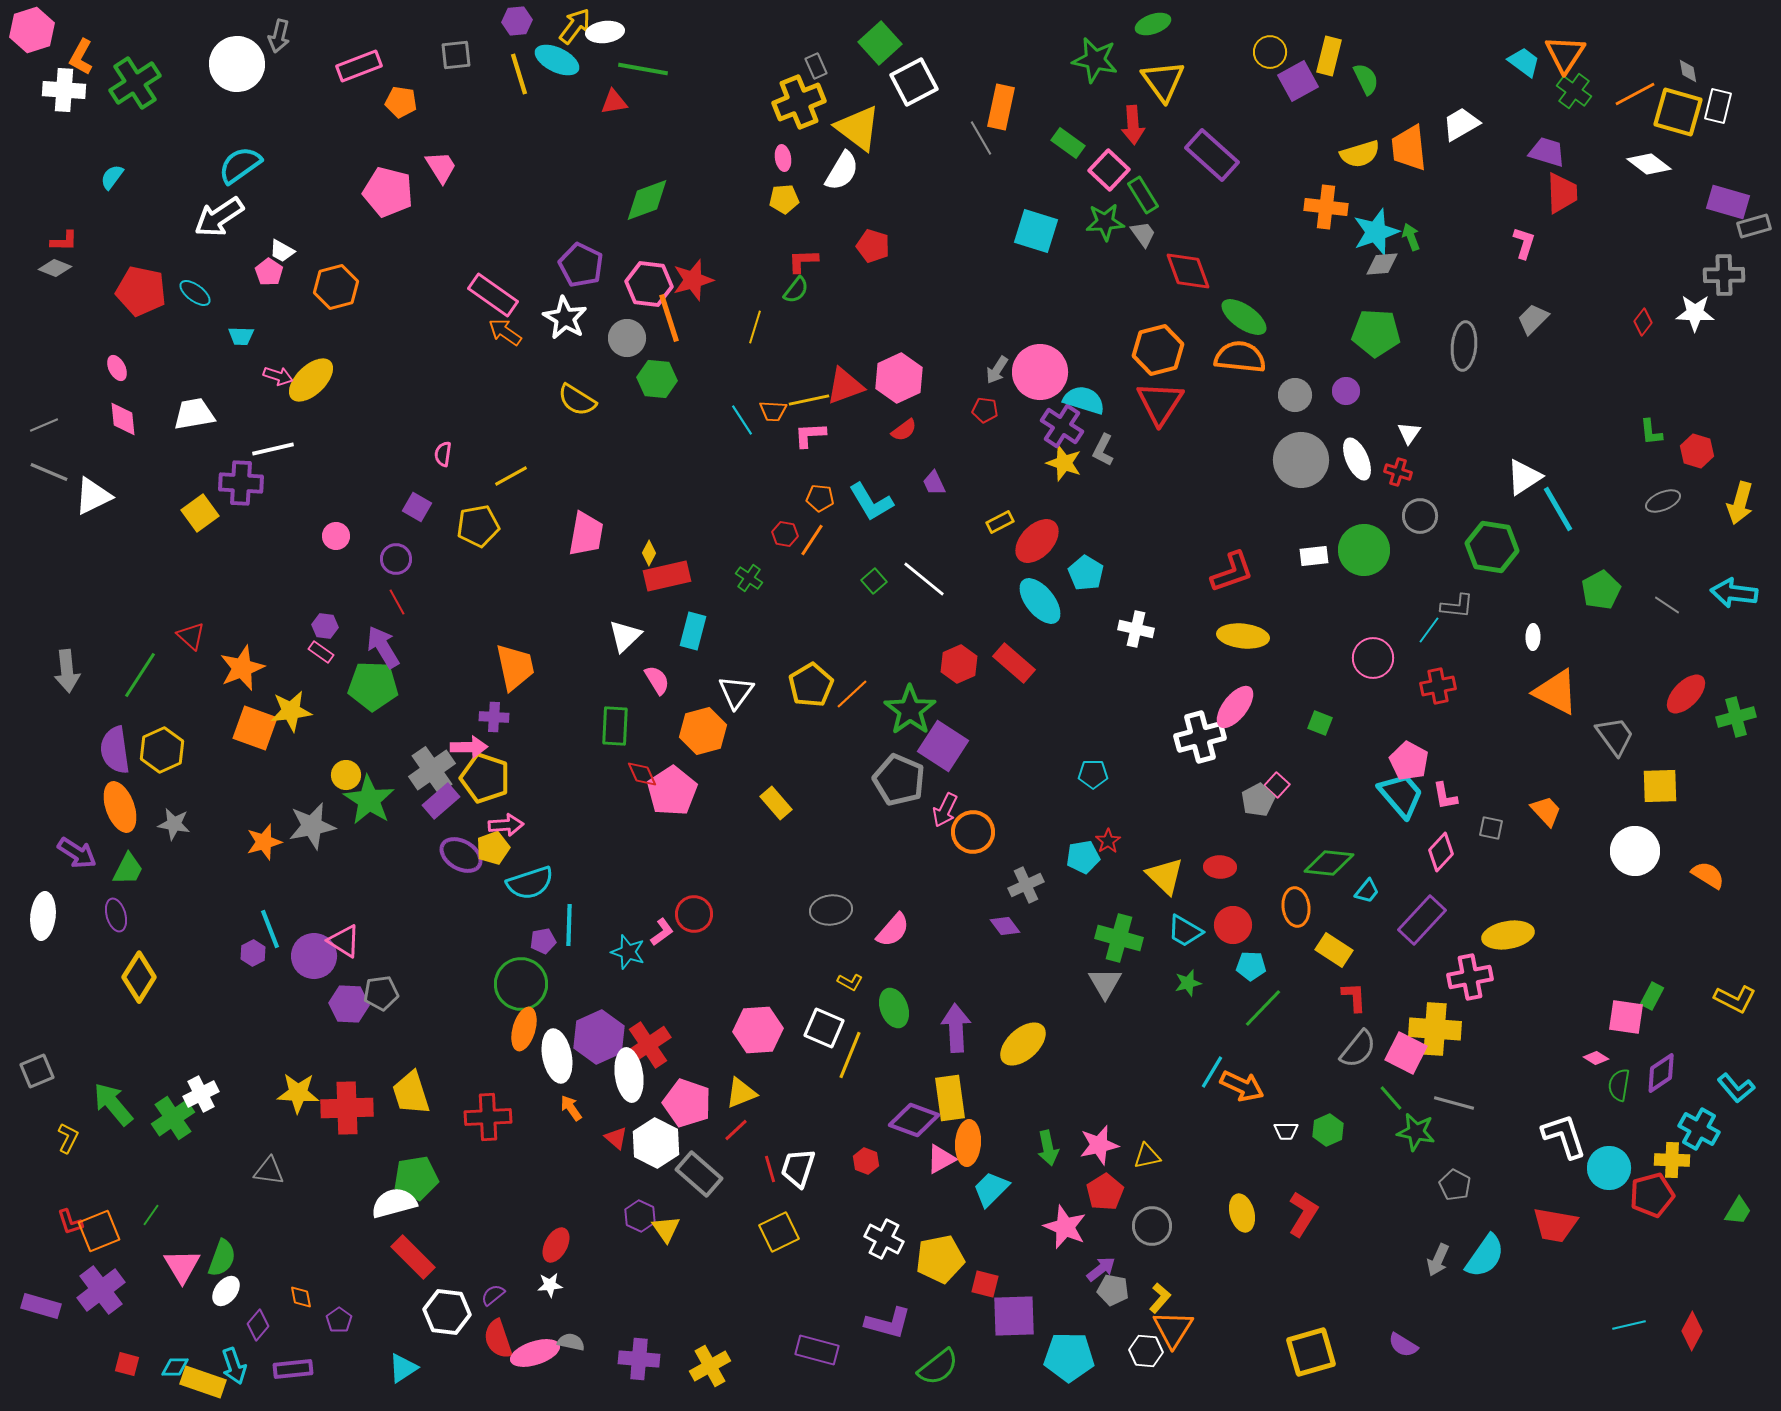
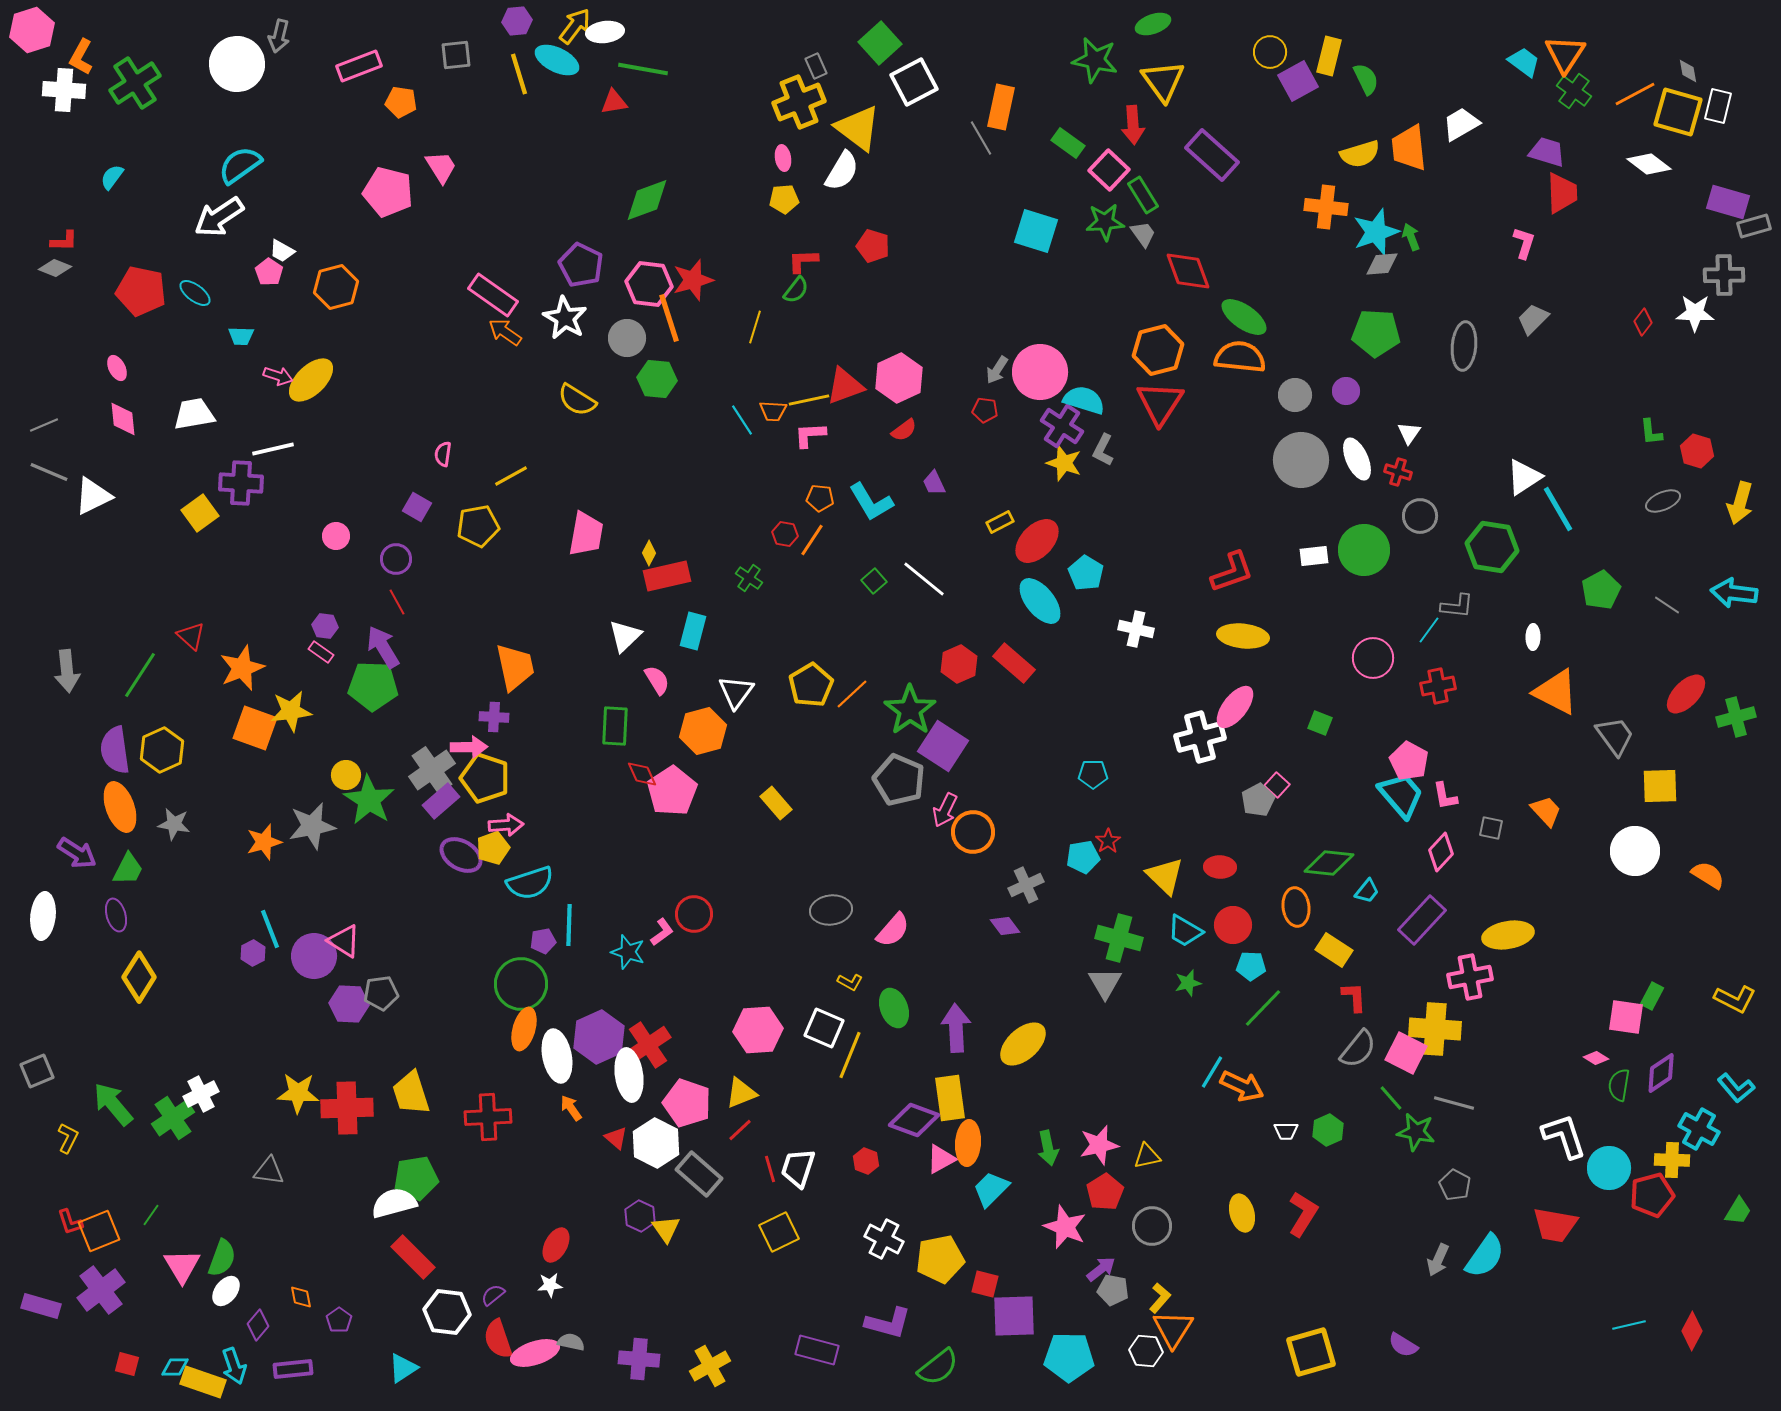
red line at (736, 1130): moved 4 px right
